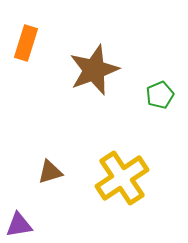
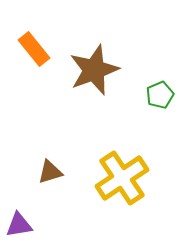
orange rectangle: moved 8 px right, 6 px down; rotated 56 degrees counterclockwise
